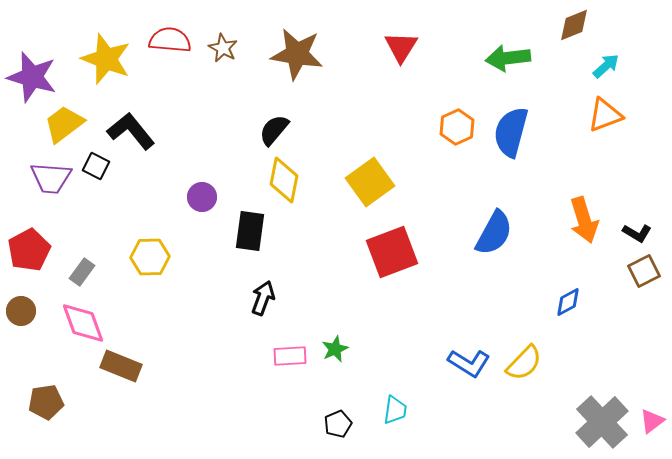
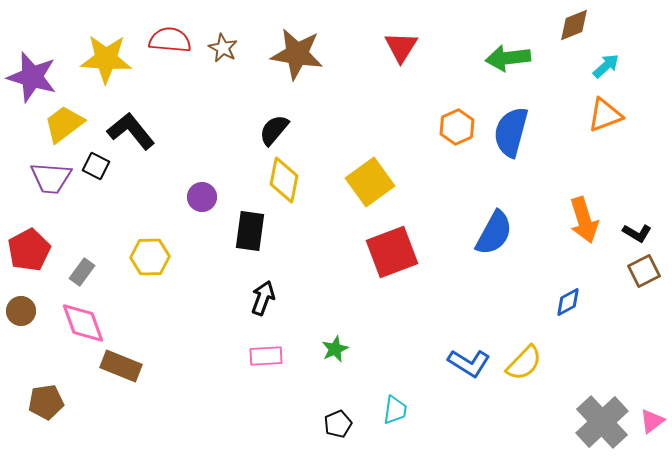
yellow star at (106, 59): rotated 18 degrees counterclockwise
pink rectangle at (290, 356): moved 24 px left
